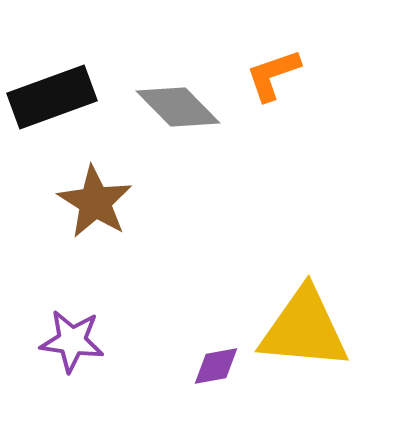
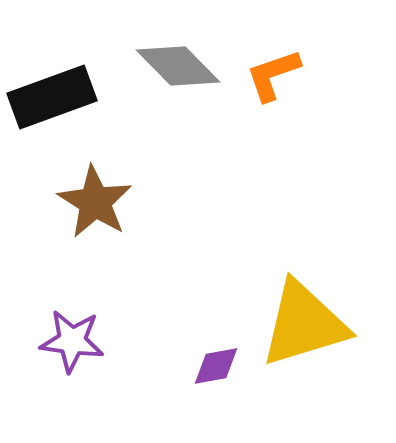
gray diamond: moved 41 px up
yellow triangle: moved 5 px up; rotated 22 degrees counterclockwise
